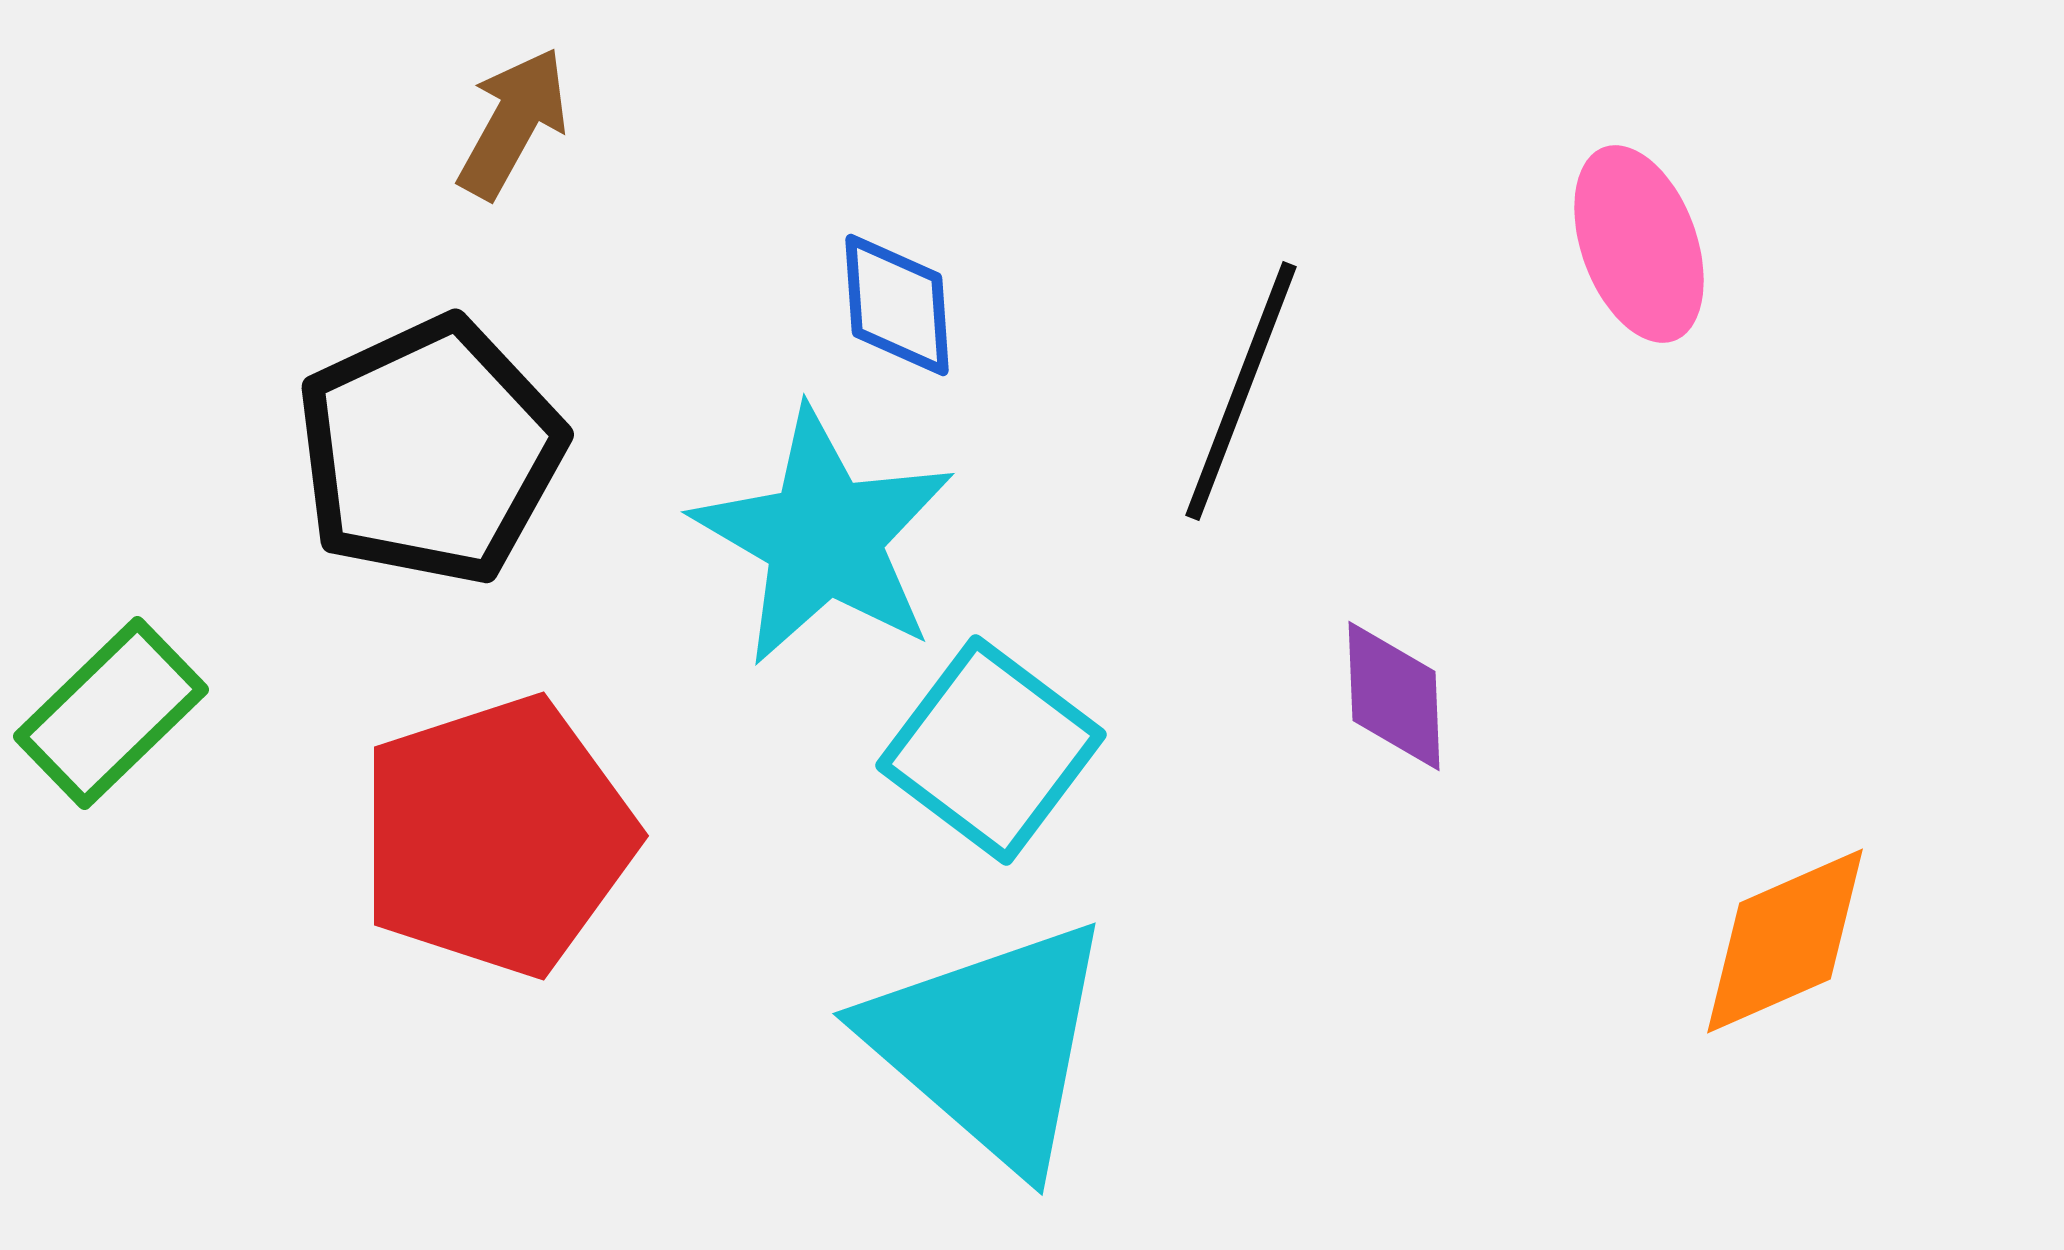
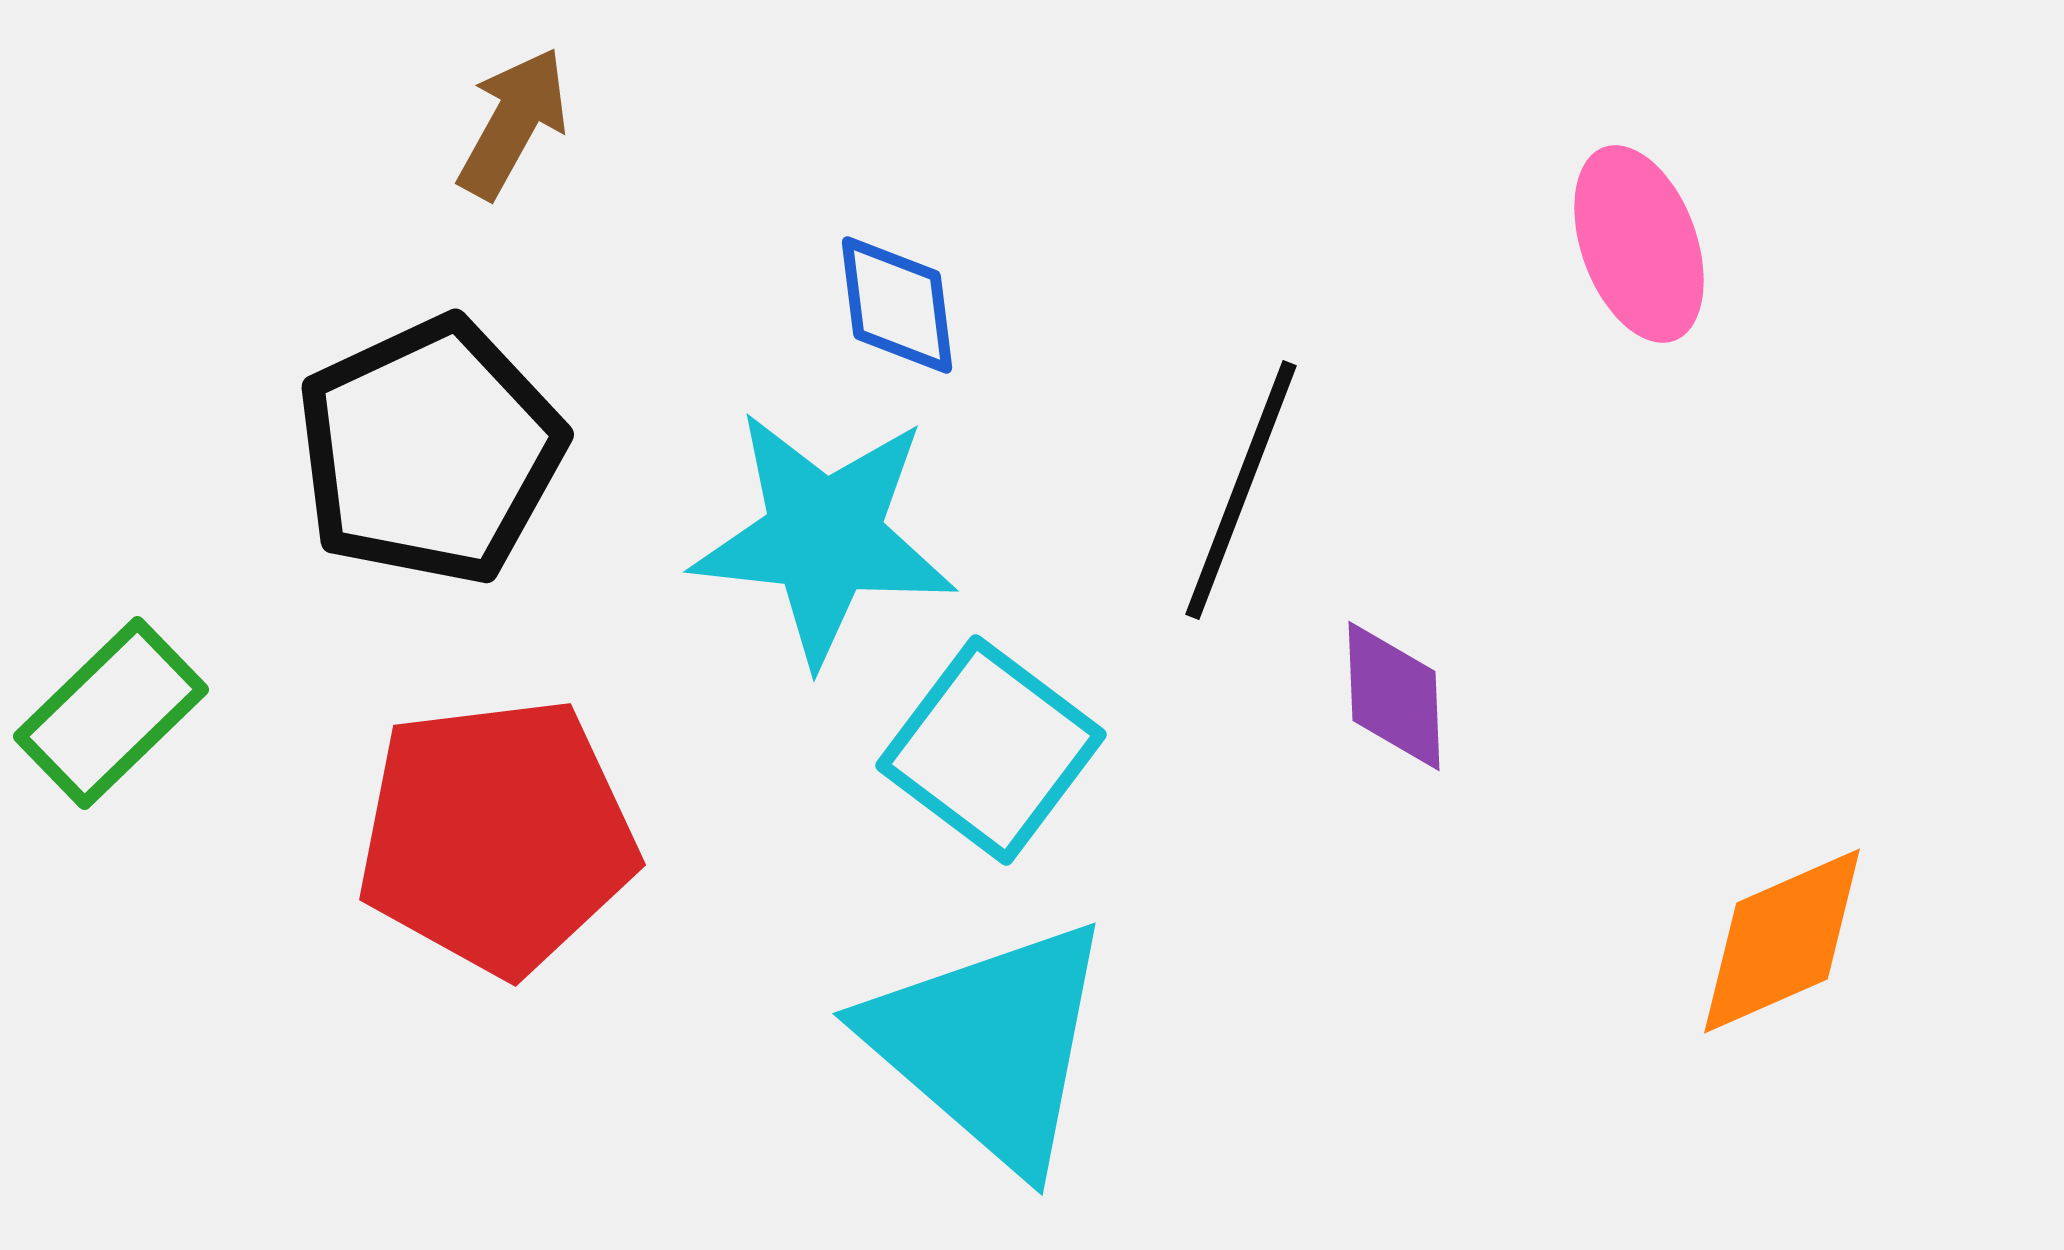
blue diamond: rotated 3 degrees counterclockwise
black line: moved 99 px down
cyan star: rotated 24 degrees counterclockwise
red pentagon: rotated 11 degrees clockwise
orange diamond: moved 3 px left
